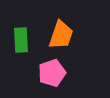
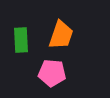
pink pentagon: rotated 24 degrees clockwise
